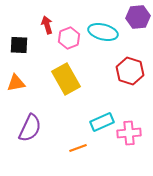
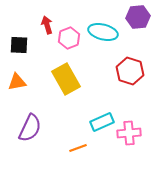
orange triangle: moved 1 px right, 1 px up
